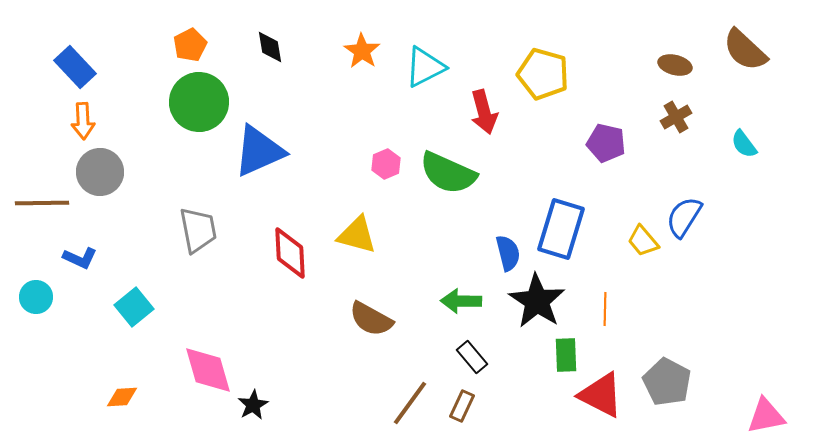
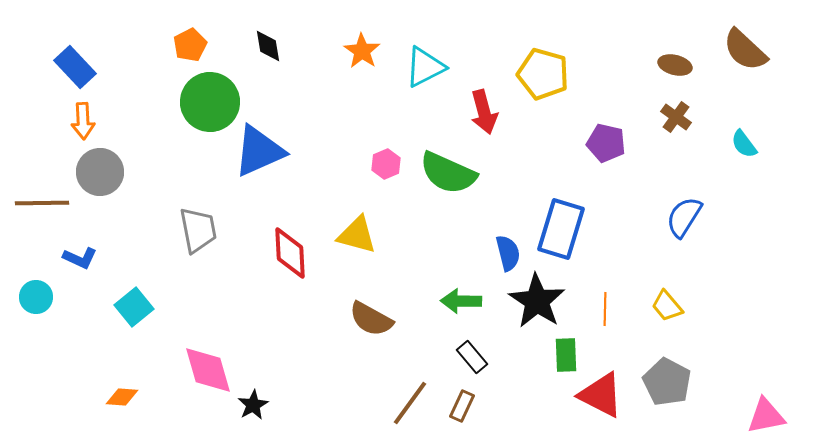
black diamond at (270, 47): moved 2 px left, 1 px up
green circle at (199, 102): moved 11 px right
brown cross at (676, 117): rotated 24 degrees counterclockwise
yellow trapezoid at (643, 241): moved 24 px right, 65 px down
orange diamond at (122, 397): rotated 8 degrees clockwise
